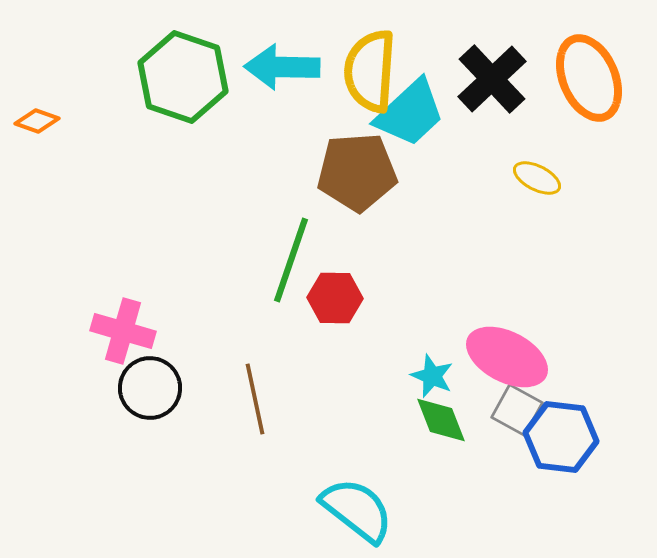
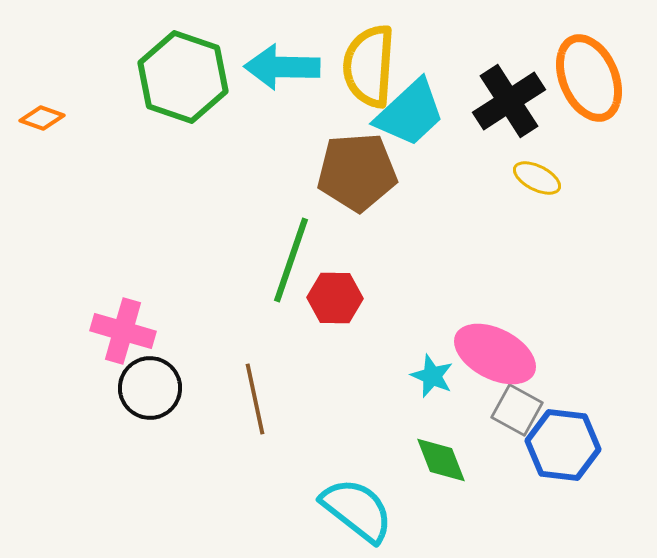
yellow semicircle: moved 1 px left, 5 px up
black cross: moved 17 px right, 22 px down; rotated 10 degrees clockwise
orange diamond: moved 5 px right, 3 px up
pink ellipse: moved 12 px left, 3 px up
green diamond: moved 40 px down
blue hexagon: moved 2 px right, 8 px down
